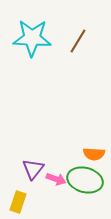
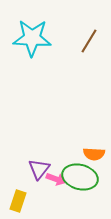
brown line: moved 11 px right
purple triangle: moved 6 px right
green ellipse: moved 5 px left, 3 px up
yellow rectangle: moved 1 px up
